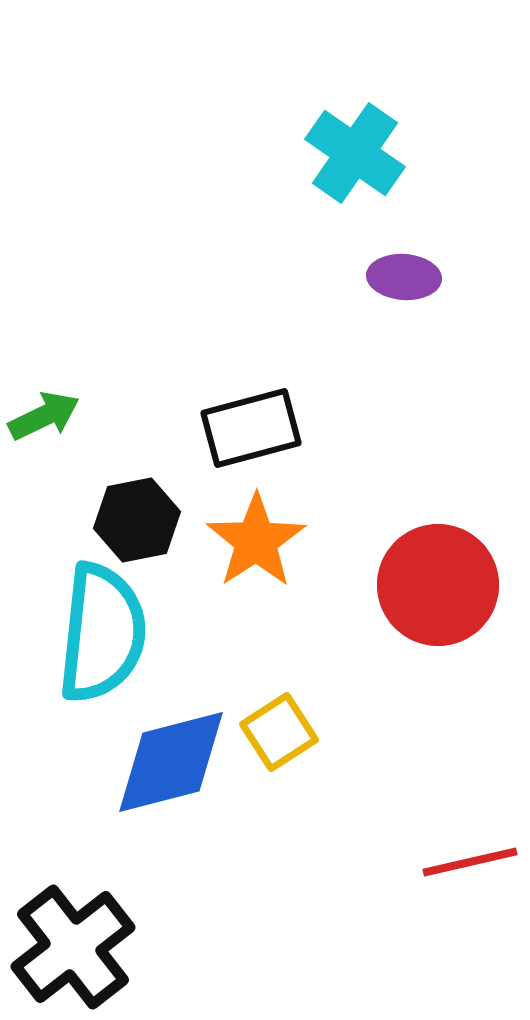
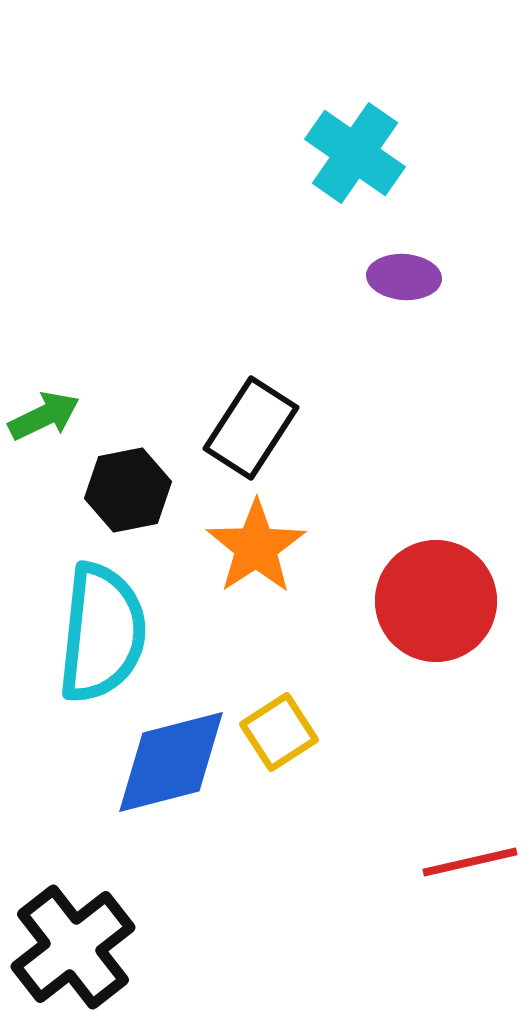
black rectangle: rotated 42 degrees counterclockwise
black hexagon: moved 9 px left, 30 px up
orange star: moved 6 px down
red circle: moved 2 px left, 16 px down
